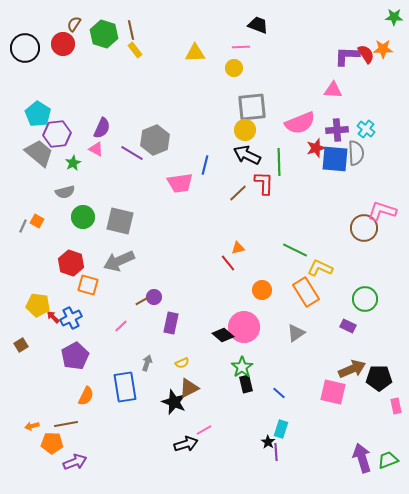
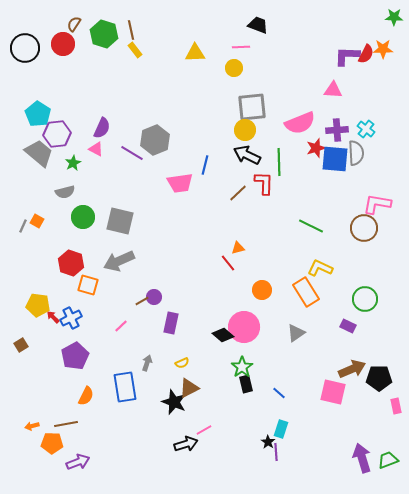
red semicircle at (366, 54): rotated 60 degrees clockwise
pink L-shape at (382, 211): moved 5 px left, 7 px up; rotated 8 degrees counterclockwise
green line at (295, 250): moved 16 px right, 24 px up
purple arrow at (75, 462): moved 3 px right
